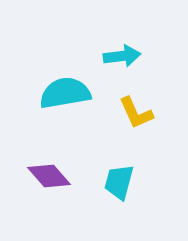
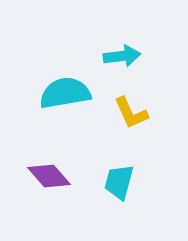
yellow L-shape: moved 5 px left
